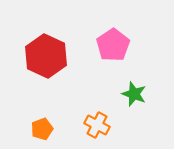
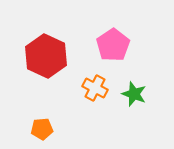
orange cross: moved 2 px left, 37 px up
orange pentagon: rotated 15 degrees clockwise
